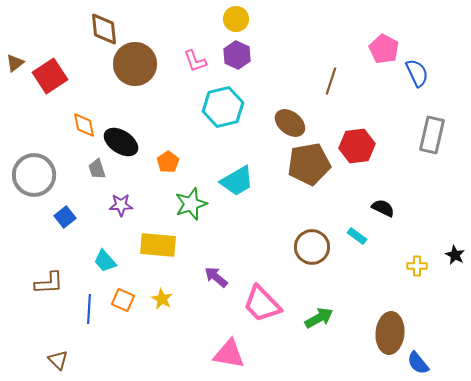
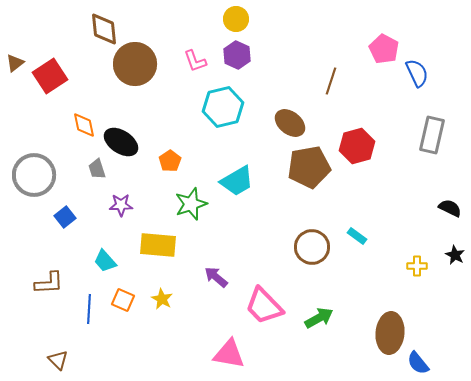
red hexagon at (357, 146): rotated 8 degrees counterclockwise
orange pentagon at (168, 162): moved 2 px right, 1 px up
brown pentagon at (309, 164): moved 3 px down
black semicircle at (383, 208): moved 67 px right
pink trapezoid at (262, 304): moved 2 px right, 2 px down
